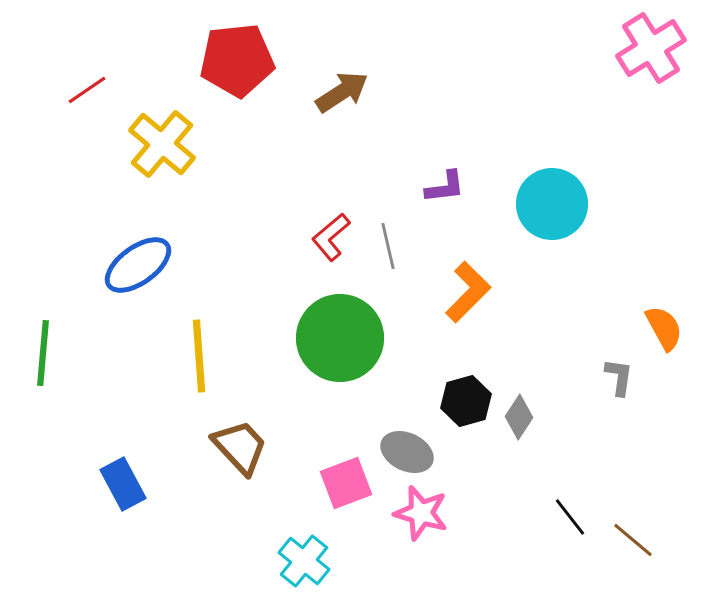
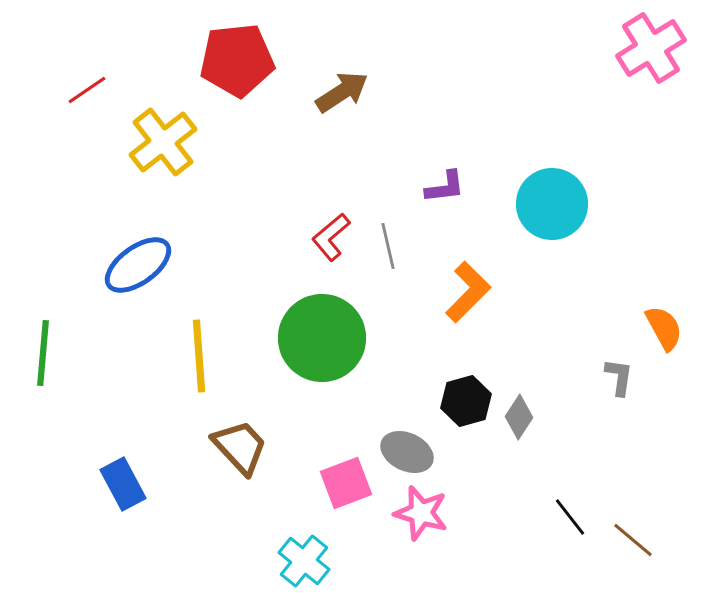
yellow cross: moved 1 px right, 2 px up; rotated 12 degrees clockwise
green circle: moved 18 px left
